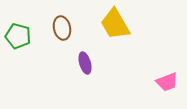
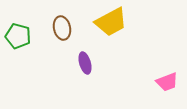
yellow trapezoid: moved 4 px left, 2 px up; rotated 88 degrees counterclockwise
